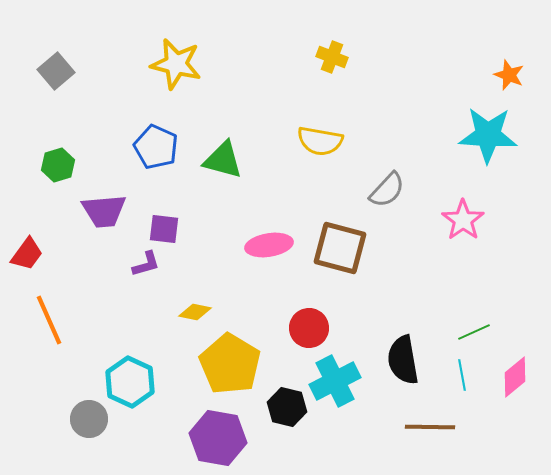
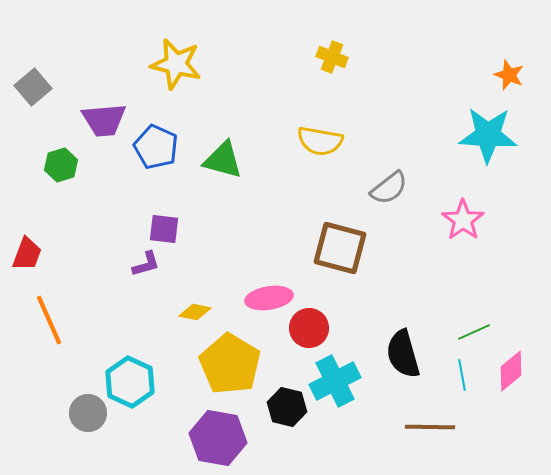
gray square: moved 23 px left, 16 px down
green hexagon: moved 3 px right
gray semicircle: moved 2 px right, 2 px up; rotated 9 degrees clockwise
purple trapezoid: moved 91 px up
pink ellipse: moved 53 px down
red trapezoid: rotated 15 degrees counterclockwise
black semicircle: moved 6 px up; rotated 6 degrees counterclockwise
pink diamond: moved 4 px left, 6 px up
gray circle: moved 1 px left, 6 px up
